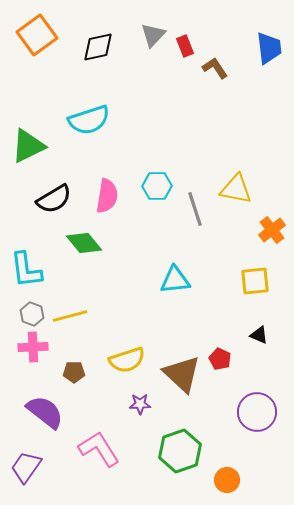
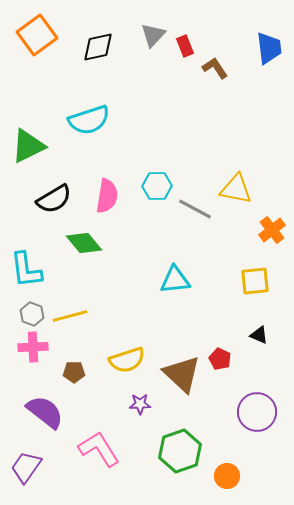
gray line: rotated 44 degrees counterclockwise
orange circle: moved 4 px up
